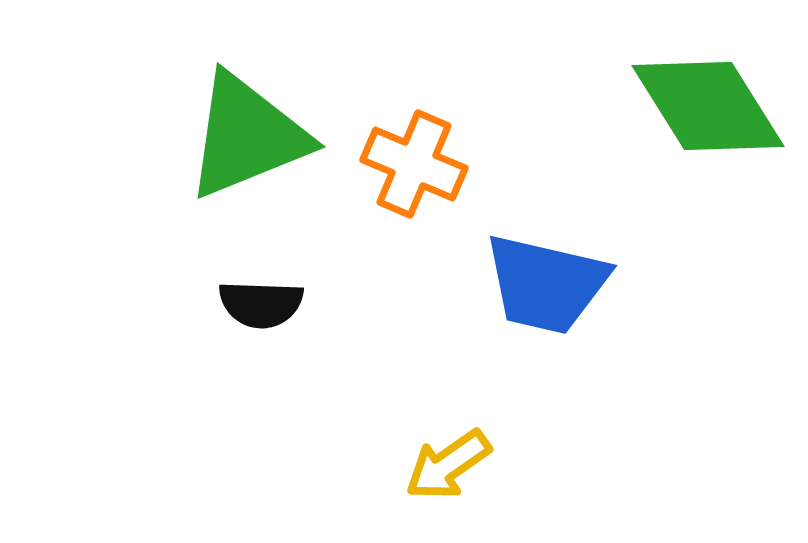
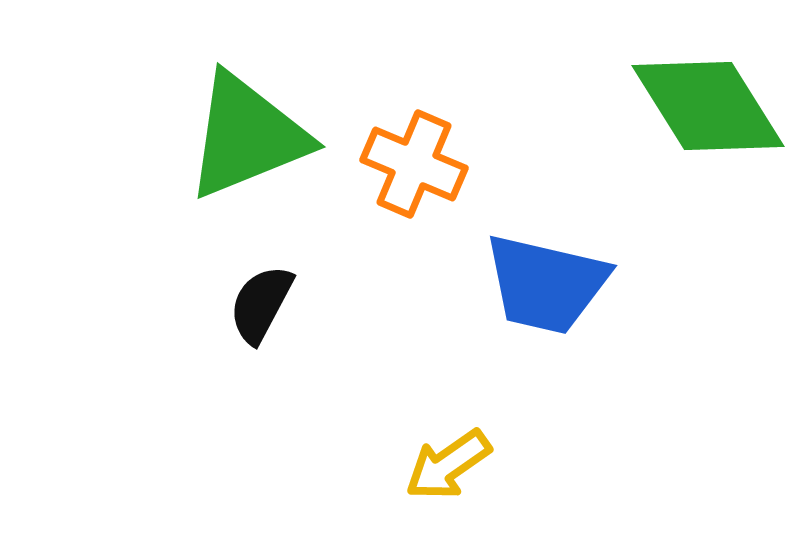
black semicircle: rotated 116 degrees clockwise
